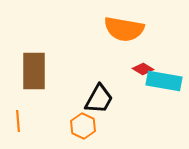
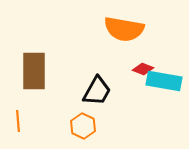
red diamond: rotated 10 degrees counterclockwise
black trapezoid: moved 2 px left, 8 px up
